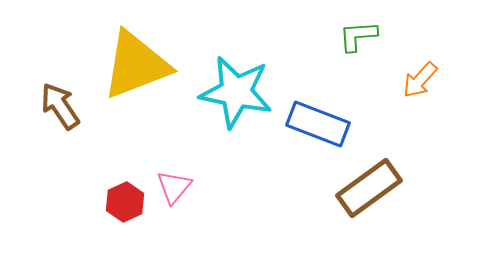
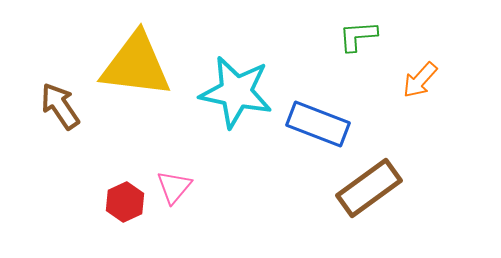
yellow triangle: rotated 28 degrees clockwise
